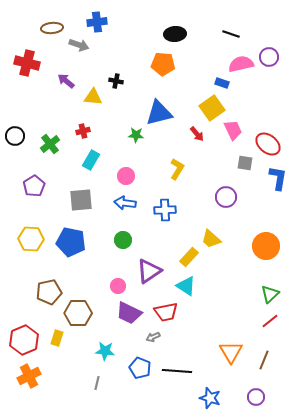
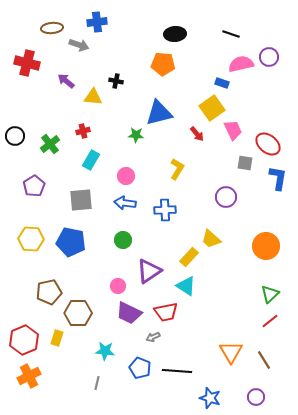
brown line at (264, 360): rotated 54 degrees counterclockwise
